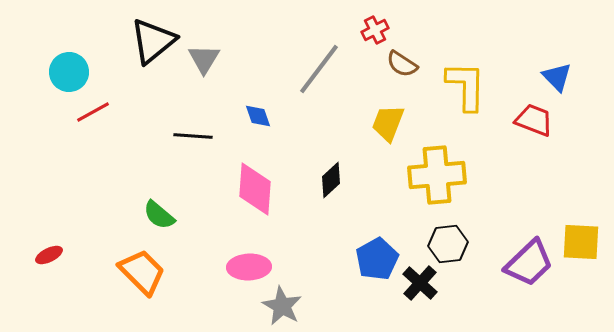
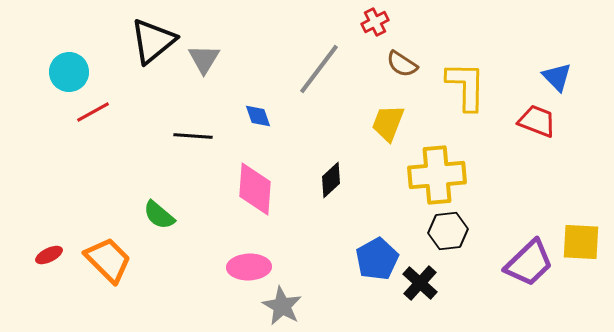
red cross: moved 8 px up
red trapezoid: moved 3 px right, 1 px down
black hexagon: moved 13 px up
orange trapezoid: moved 34 px left, 12 px up
